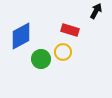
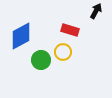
green circle: moved 1 px down
